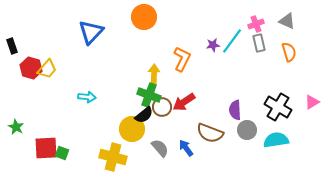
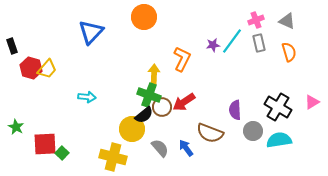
pink cross: moved 4 px up
gray circle: moved 6 px right, 1 px down
cyan semicircle: moved 3 px right
red square: moved 1 px left, 4 px up
green square: rotated 24 degrees clockwise
